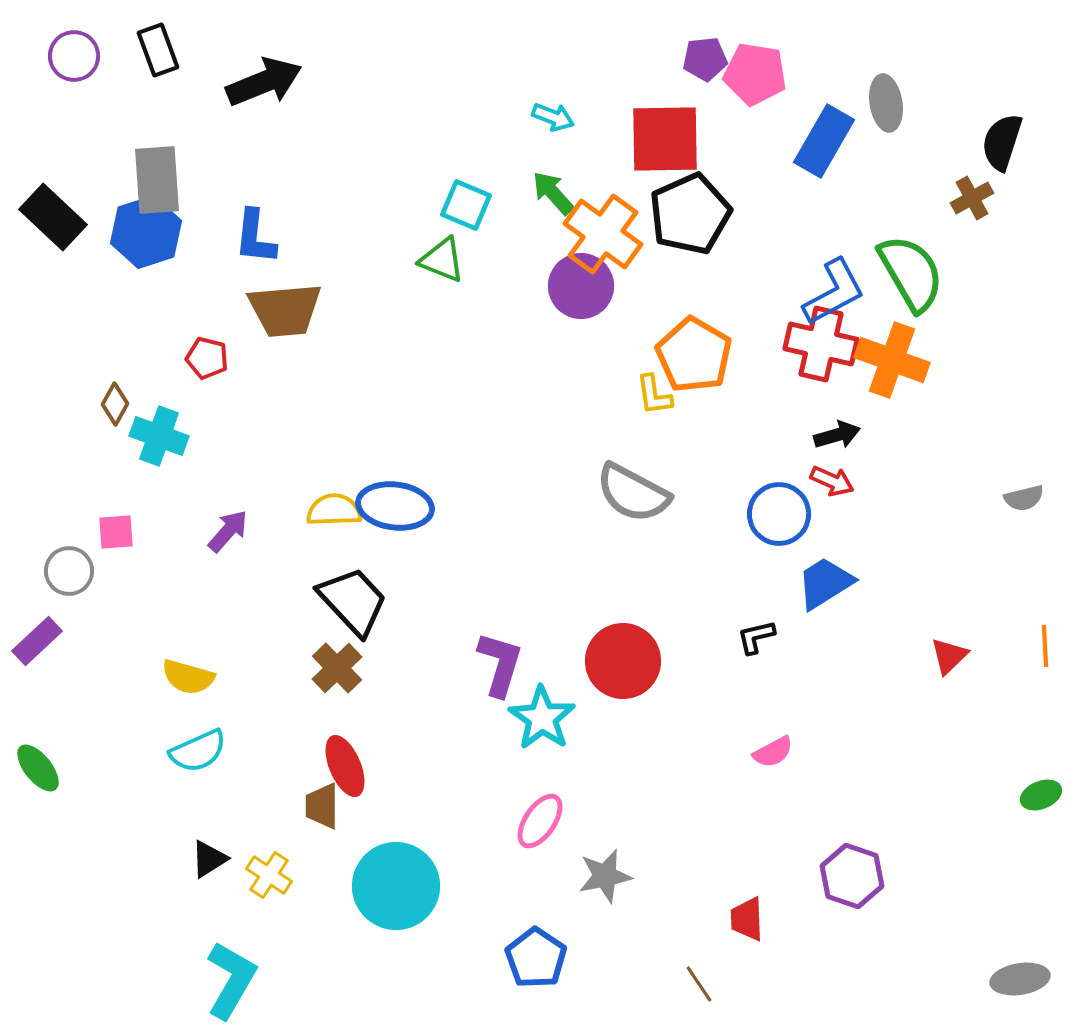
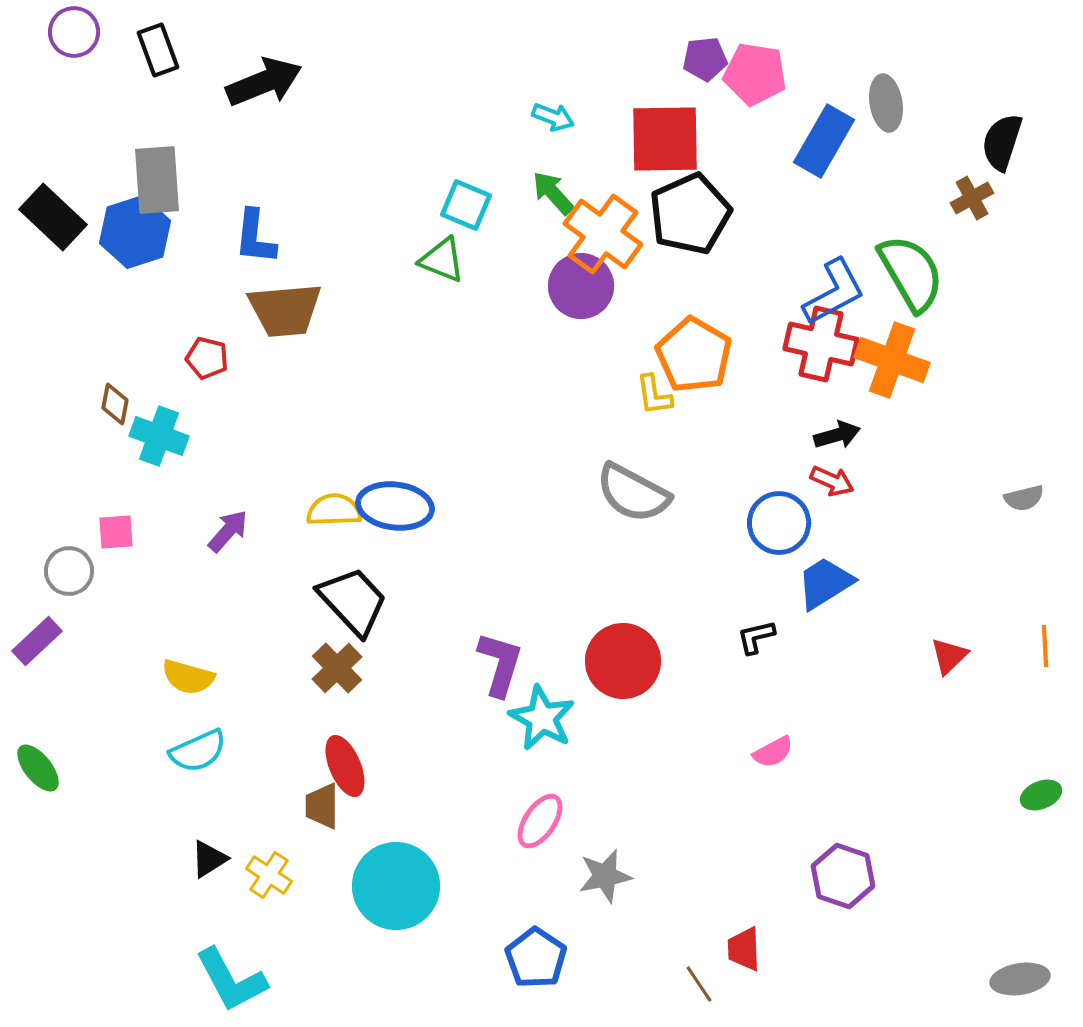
purple circle at (74, 56): moved 24 px up
blue hexagon at (146, 232): moved 11 px left
brown diamond at (115, 404): rotated 18 degrees counterclockwise
blue circle at (779, 514): moved 9 px down
cyan star at (542, 718): rotated 6 degrees counterclockwise
purple hexagon at (852, 876): moved 9 px left
red trapezoid at (747, 919): moved 3 px left, 30 px down
cyan L-shape at (231, 980): rotated 122 degrees clockwise
